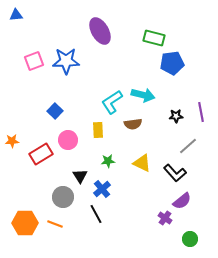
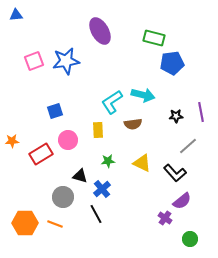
blue star: rotated 8 degrees counterclockwise
blue square: rotated 28 degrees clockwise
black triangle: rotated 42 degrees counterclockwise
